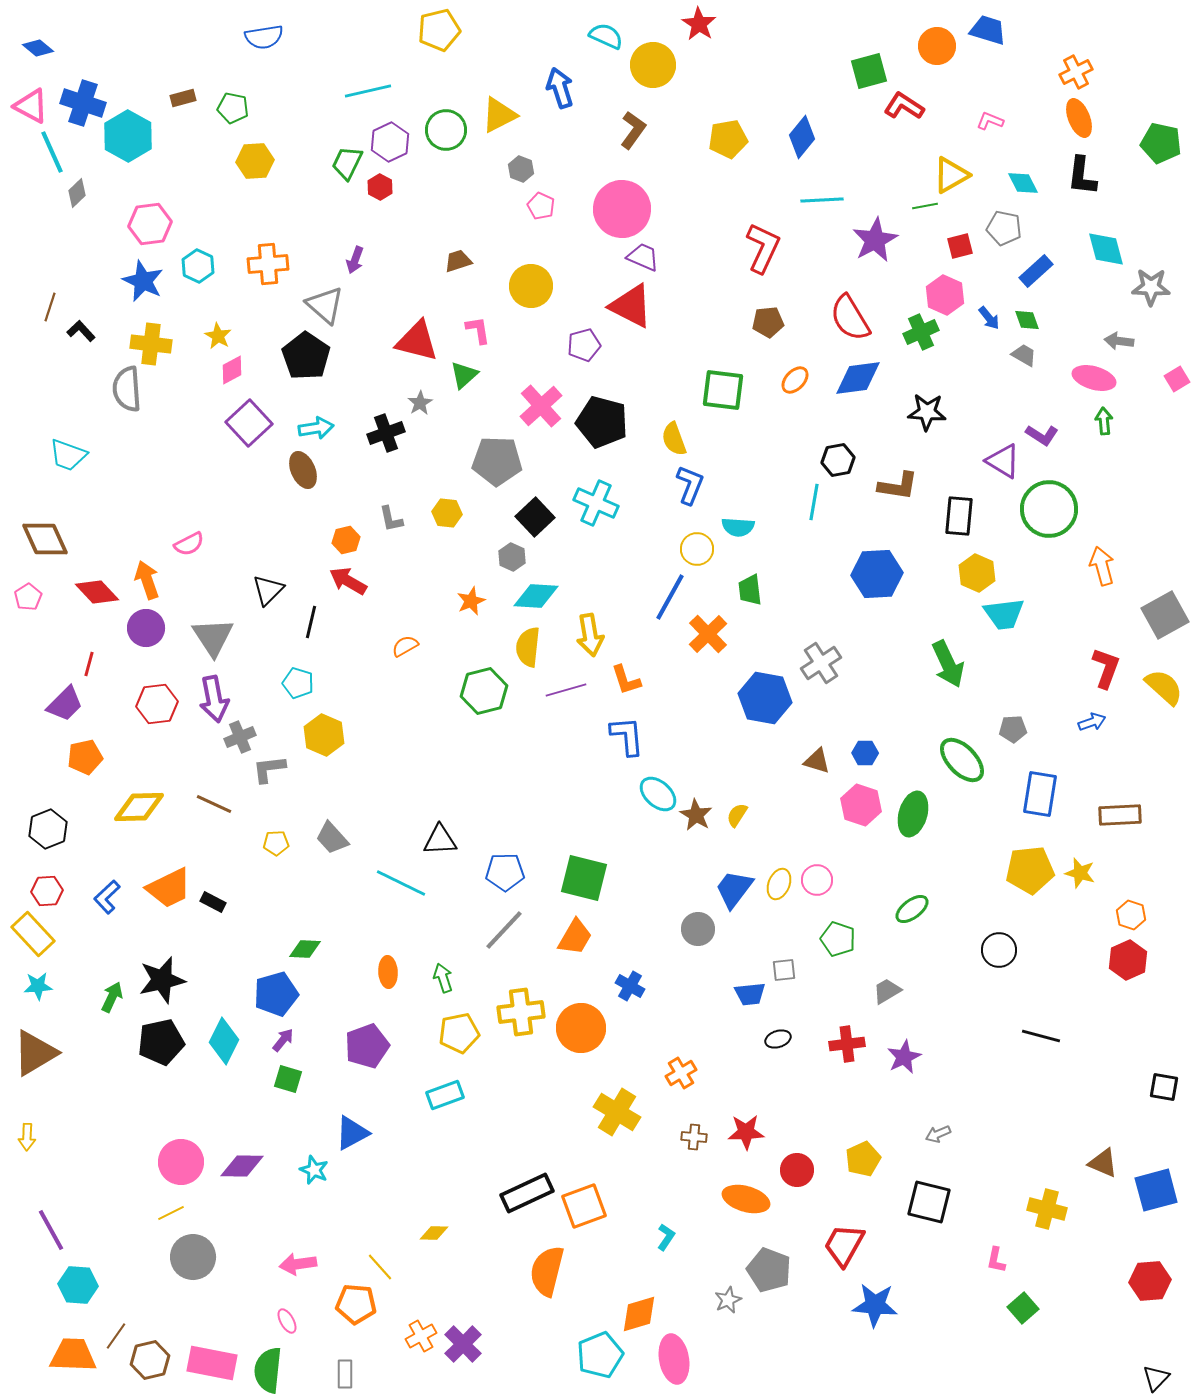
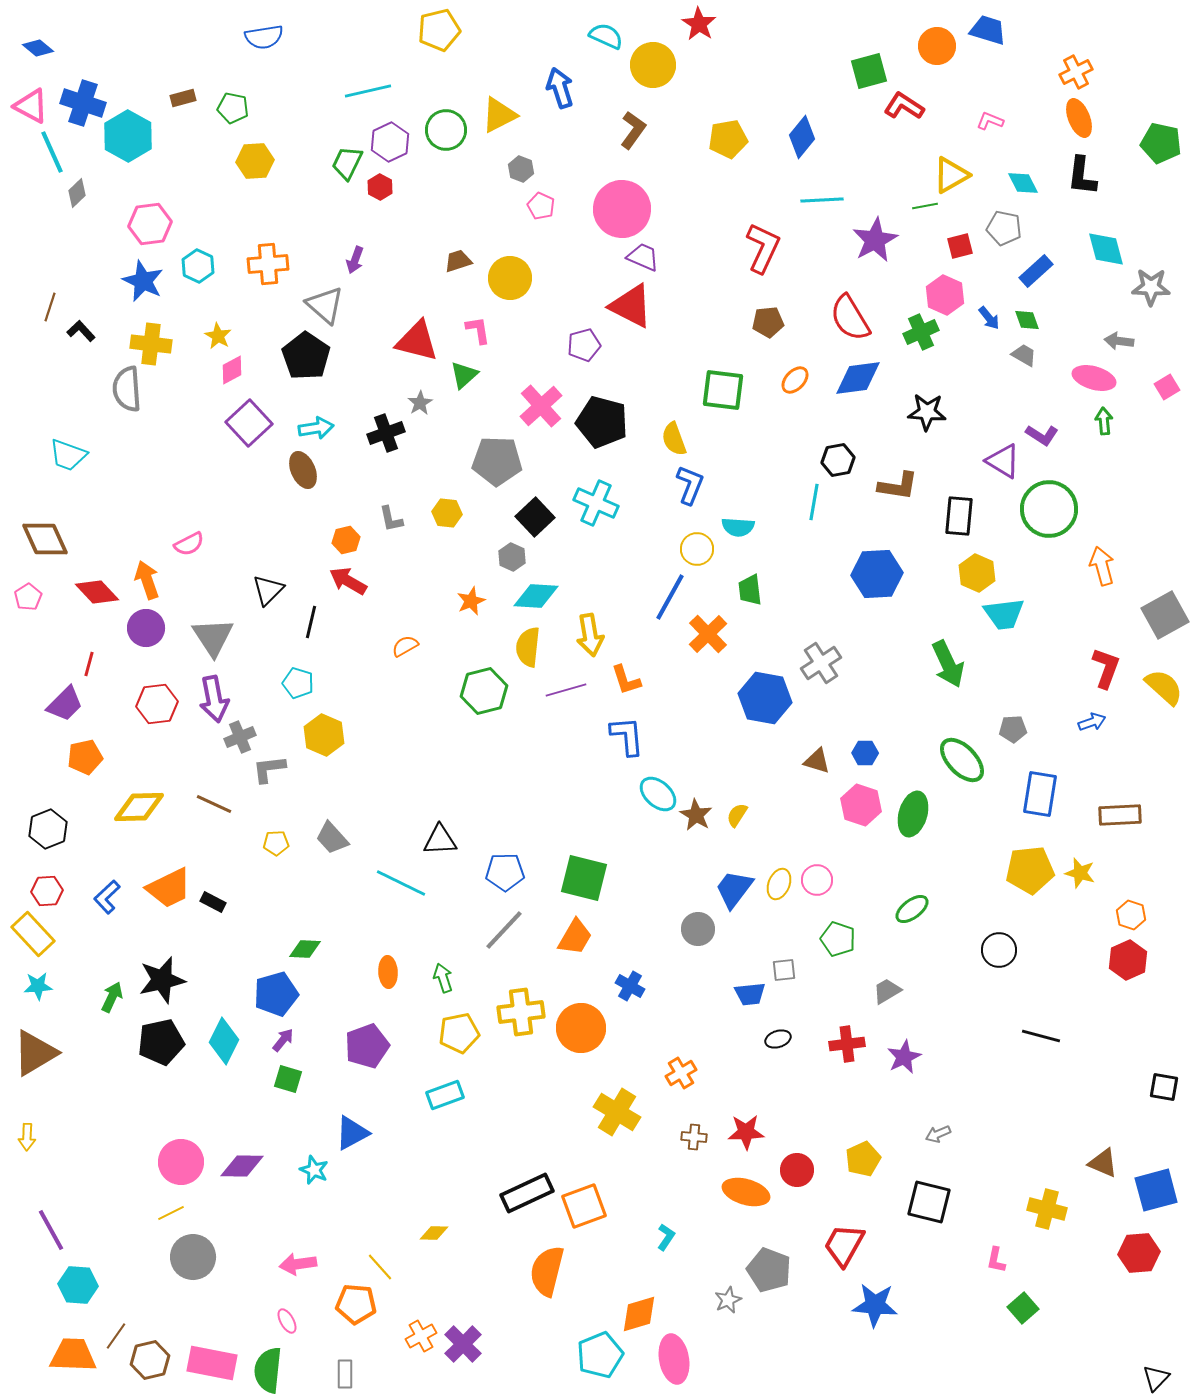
yellow circle at (531, 286): moved 21 px left, 8 px up
pink square at (1177, 379): moved 10 px left, 8 px down
orange ellipse at (746, 1199): moved 7 px up
red hexagon at (1150, 1281): moved 11 px left, 28 px up
